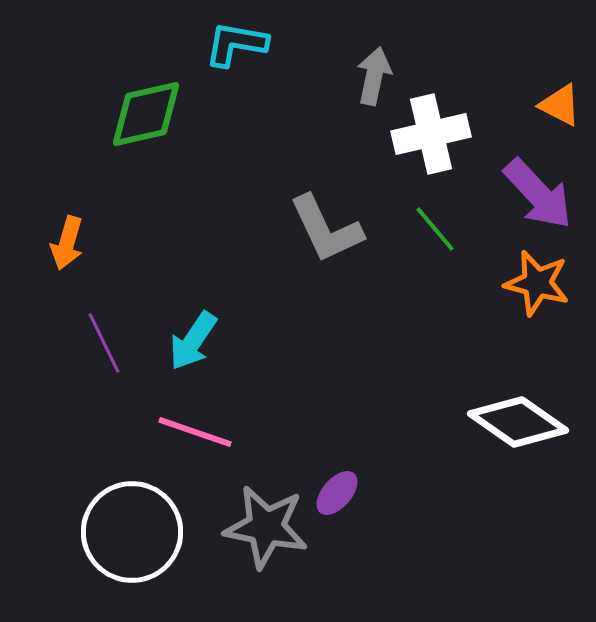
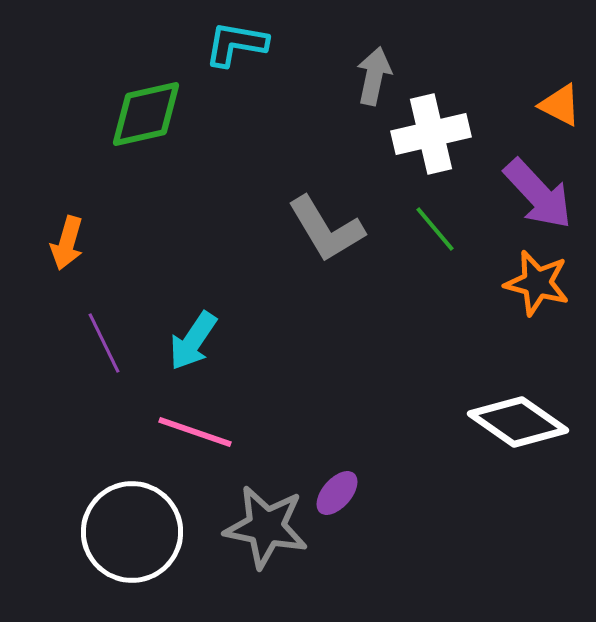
gray L-shape: rotated 6 degrees counterclockwise
